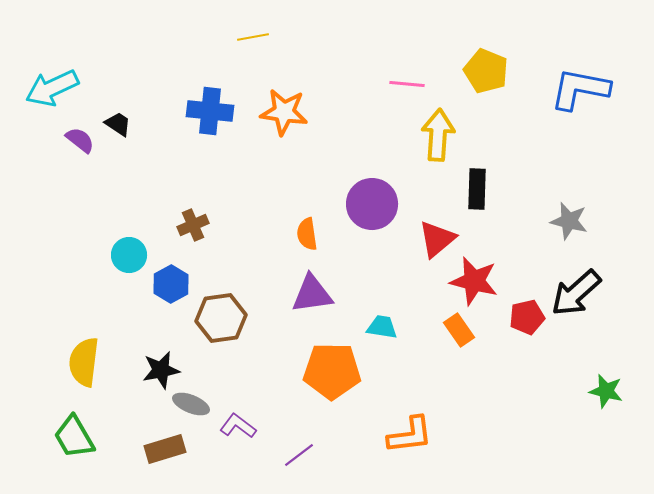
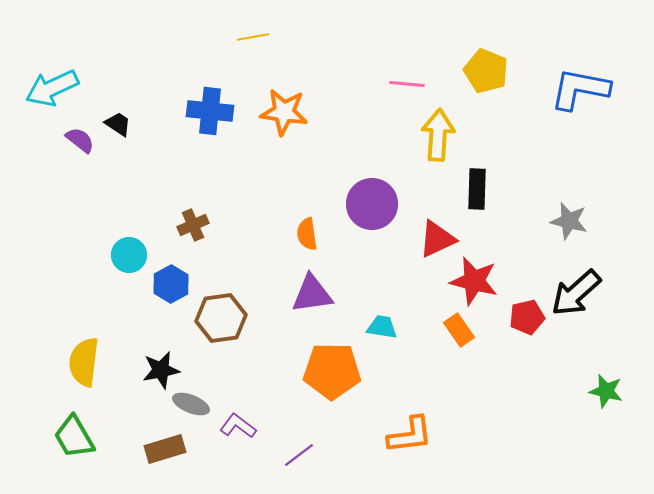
red triangle: rotated 15 degrees clockwise
